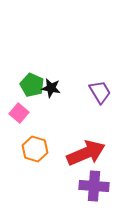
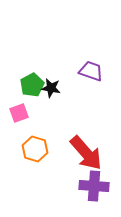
green pentagon: rotated 20 degrees clockwise
purple trapezoid: moved 9 px left, 21 px up; rotated 40 degrees counterclockwise
pink square: rotated 30 degrees clockwise
red arrow: rotated 72 degrees clockwise
